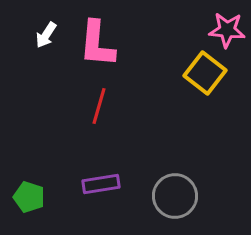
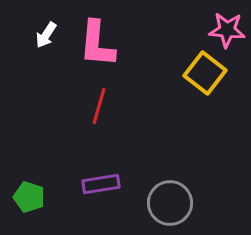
gray circle: moved 5 px left, 7 px down
